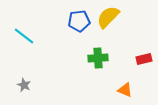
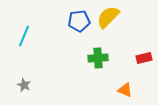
cyan line: rotated 75 degrees clockwise
red rectangle: moved 1 px up
